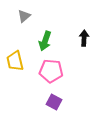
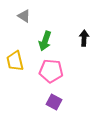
gray triangle: rotated 48 degrees counterclockwise
